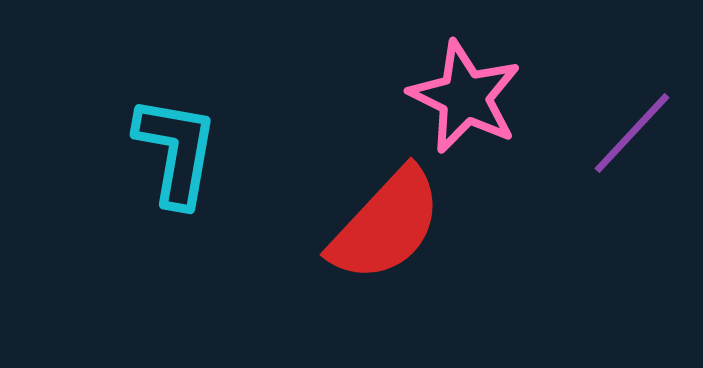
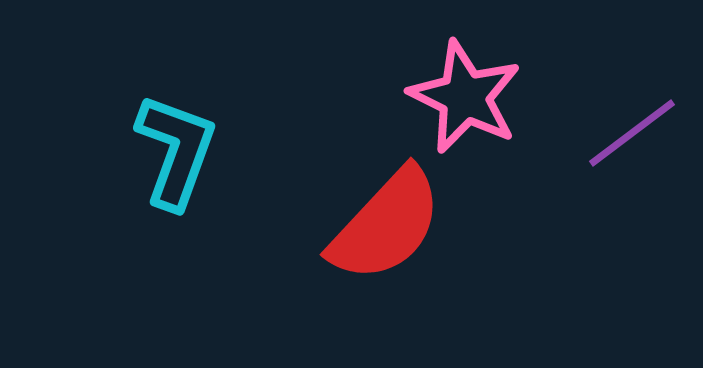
purple line: rotated 10 degrees clockwise
cyan L-shape: rotated 10 degrees clockwise
